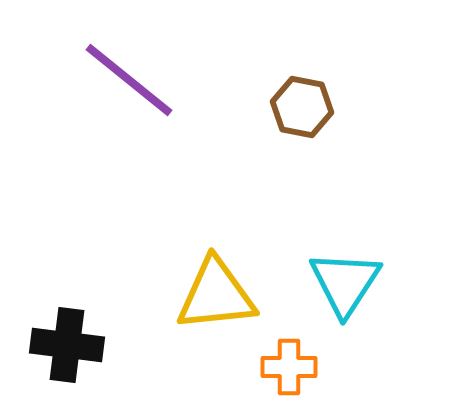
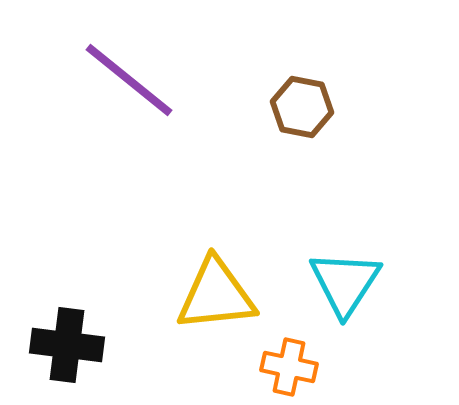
orange cross: rotated 12 degrees clockwise
